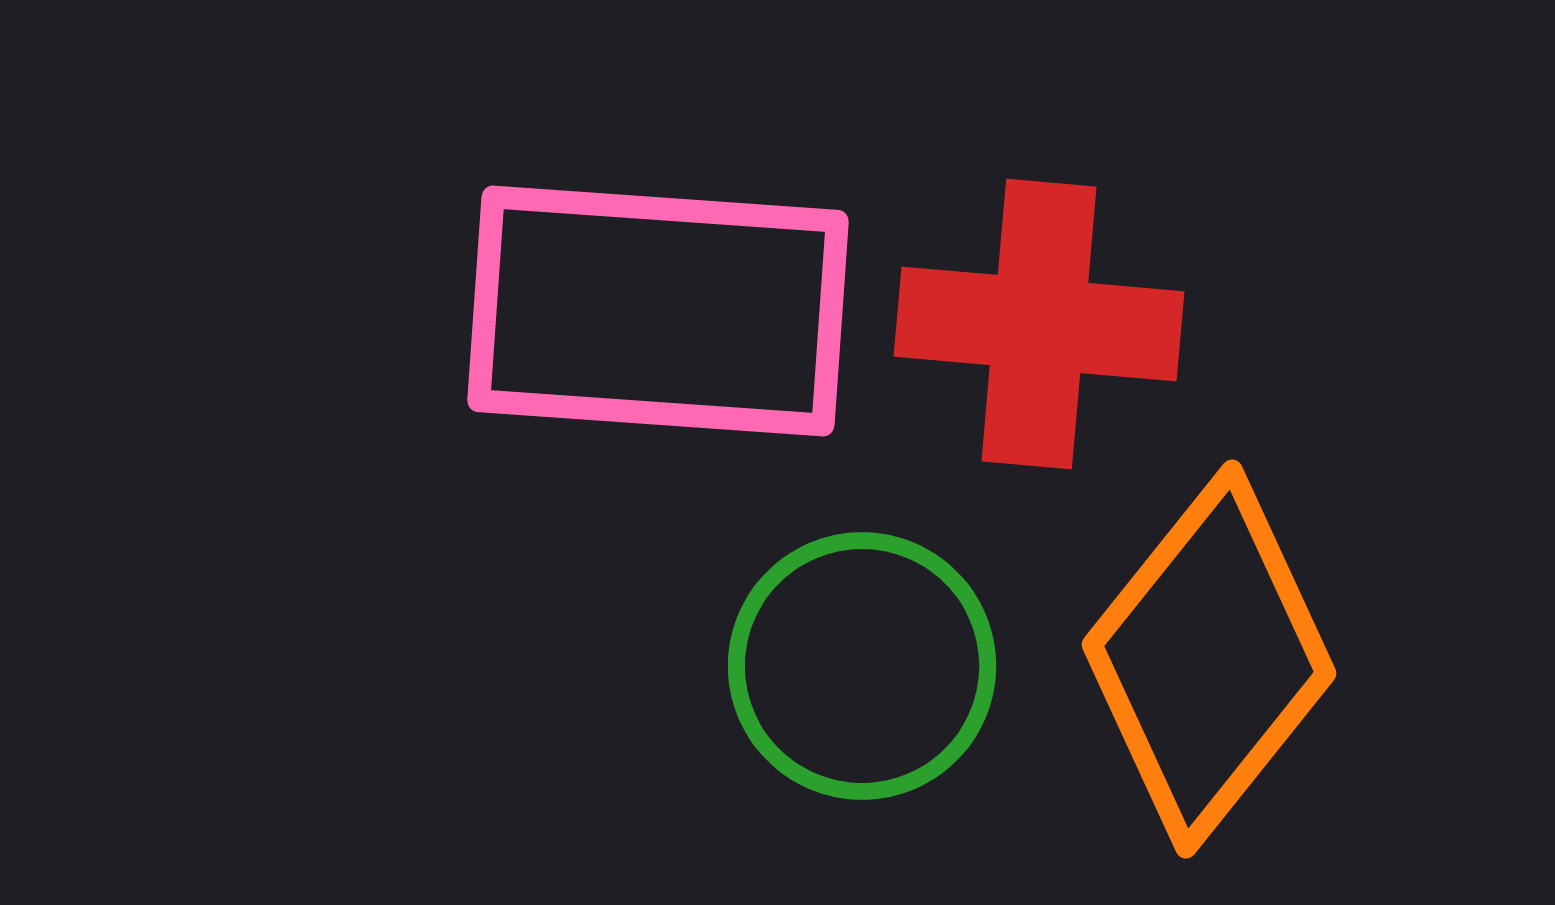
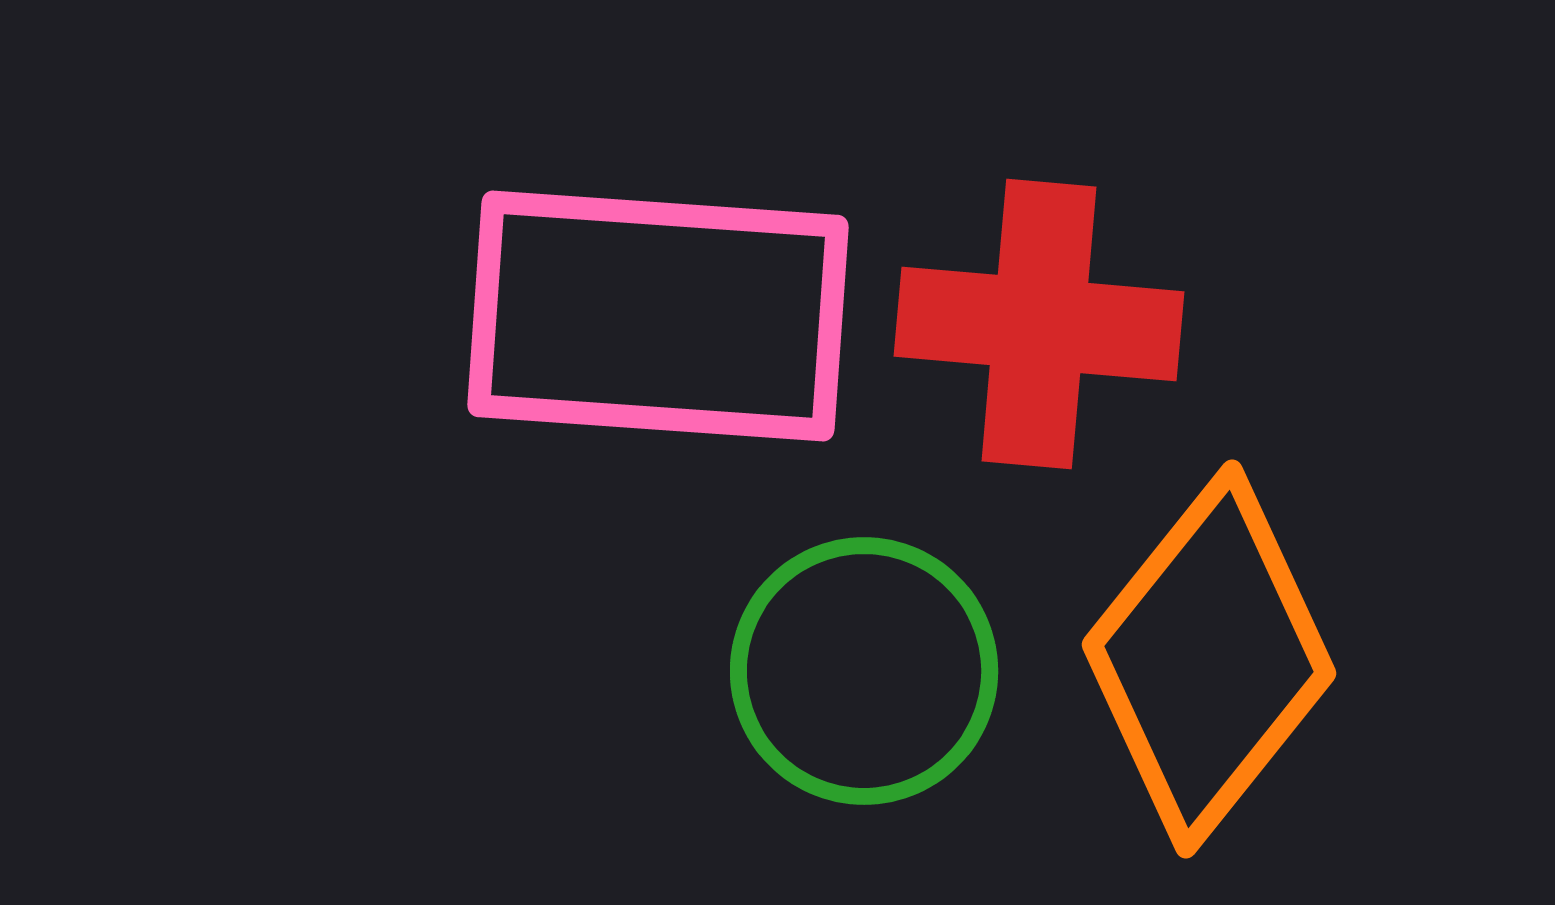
pink rectangle: moved 5 px down
green circle: moved 2 px right, 5 px down
